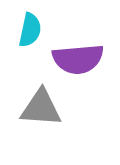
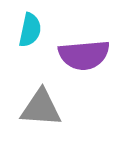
purple semicircle: moved 6 px right, 4 px up
